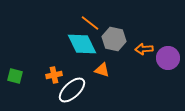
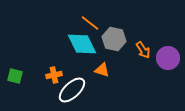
orange arrow: moved 1 px left, 1 px down; rotated 120 degrees counterclockwise
